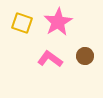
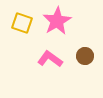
pink star: moved 1 px left, 1 px up
